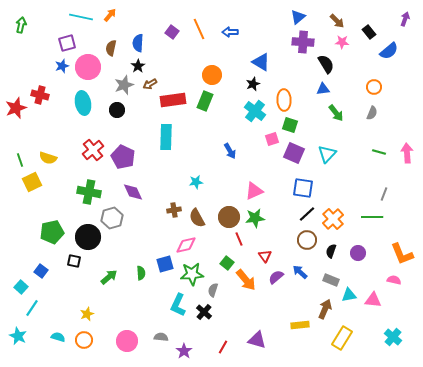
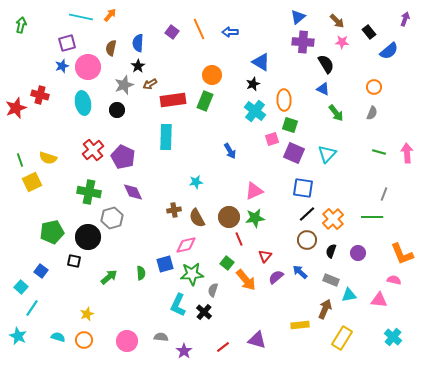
blue triangle at (323, 89): rotated 32 degrees clockwise
red triangle at (265, 256): rotated 16 degrees clockwise
pink triangle at (373, 300): moved 6 px right
red line at (223, 347): rotated 24 degrees clockwise
